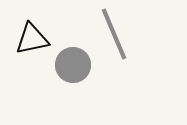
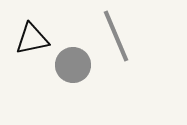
gray line: moved 2 px right, 2 px down
